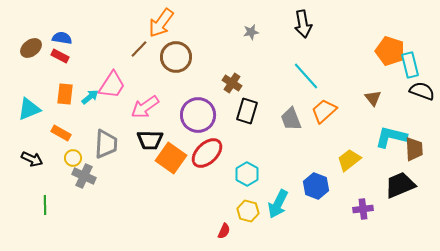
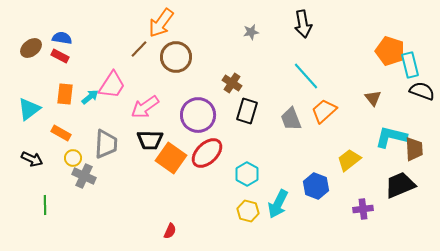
cyan triangle at (29, 109): rotated 15 degrees counterclockwise
red semicircle at (224, 231): moved 54 px left
